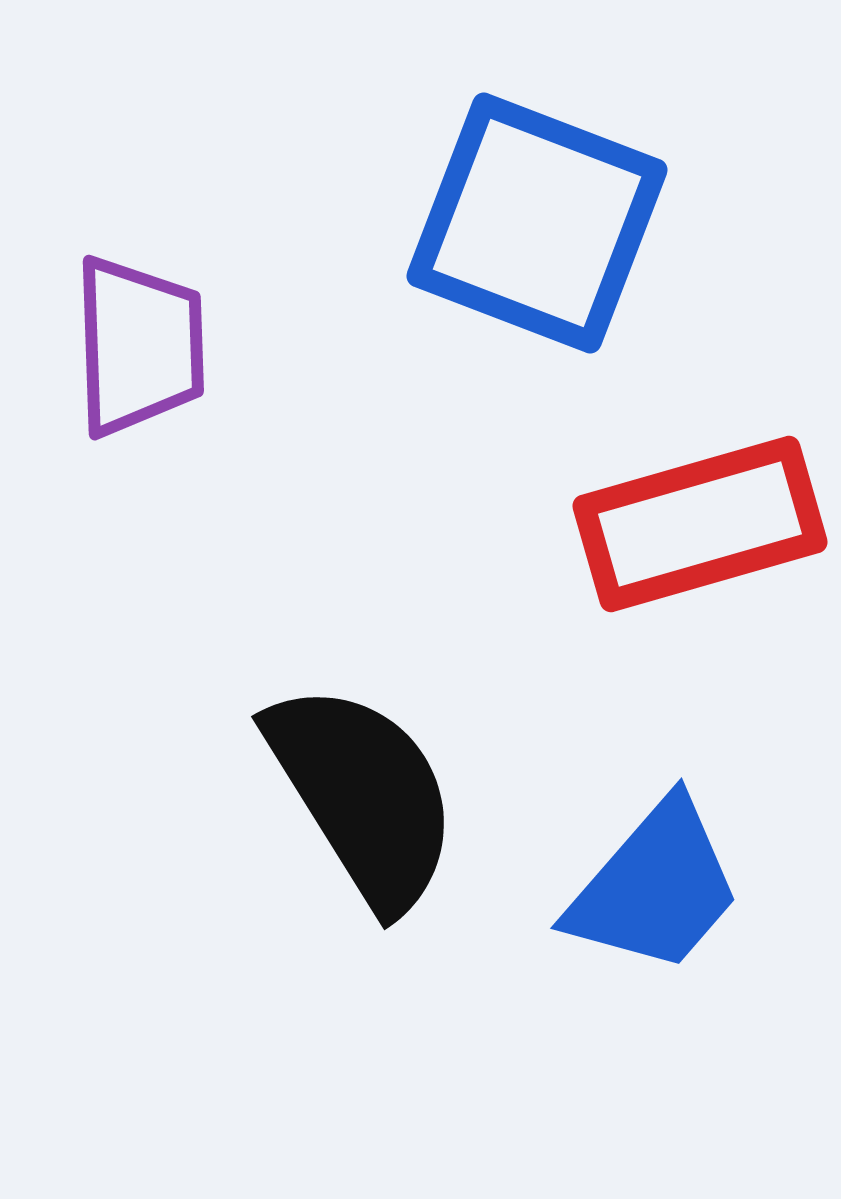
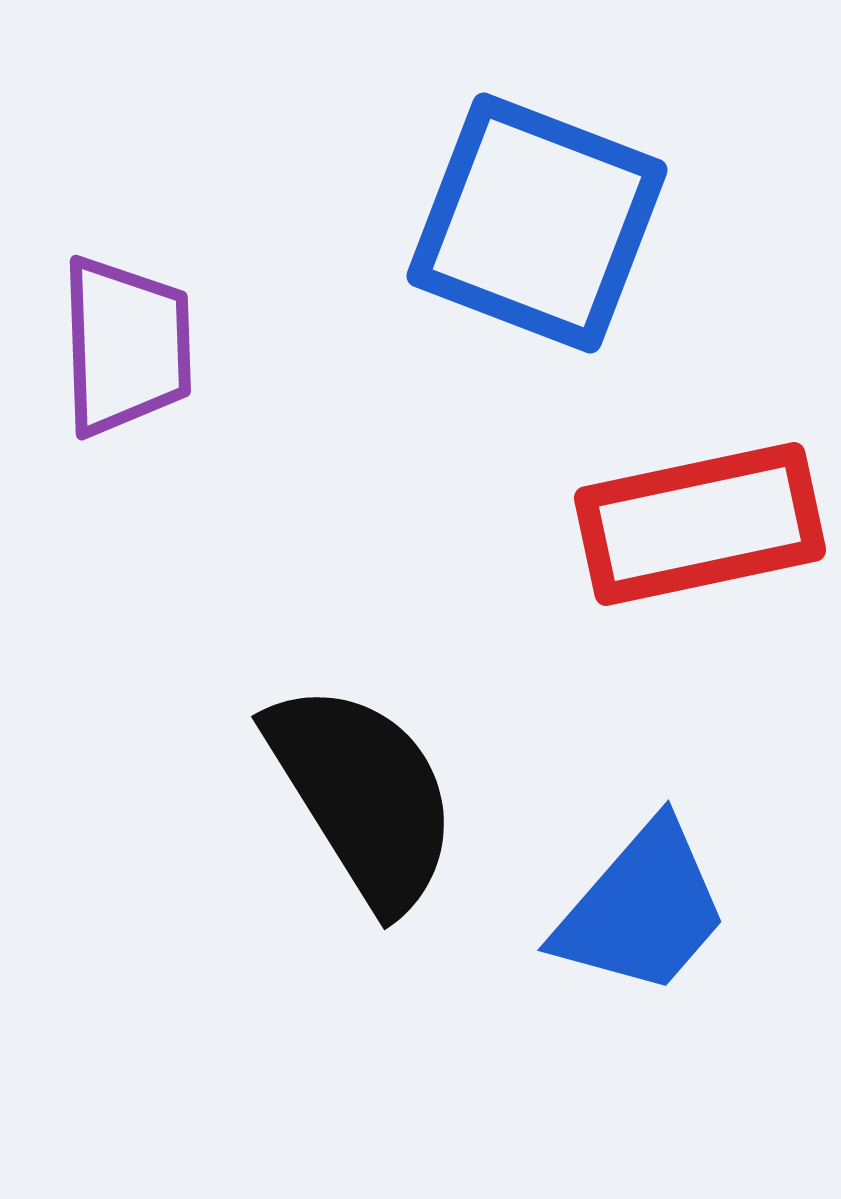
purple trapezoid: moved 13 px left
red rectangle: rotated 4 degrees clockwise
blue trapezoid: moved 13 px left, 22 px down
